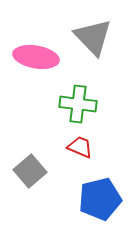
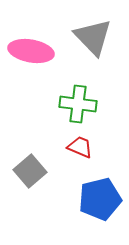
pink ellipse: moved 5 px left, 6 px up
